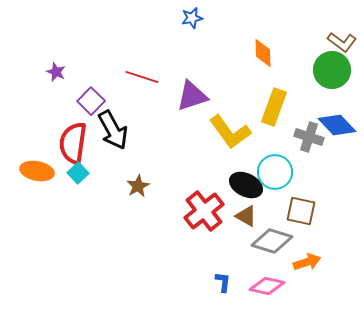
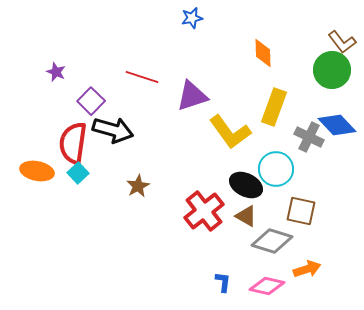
brown L-shape: rotated 16 degrees clockwise
black arrow: rotated 45 degrees counterclockwise
gray cross: rotated 8 degrees clockwise
cyan circle: moved 1 px right, 3 px up
orange arrow: moved 7 px down
